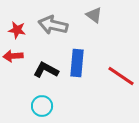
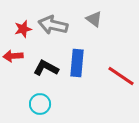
gray triangle: moved 4 px down
red star: moved 6 px right, 1 px up; rotated 24 degrees counterclockwise
black L-shape: moved 2 px up
cyan circle: moved 2 px left, 2 px up
